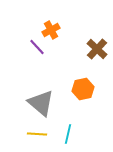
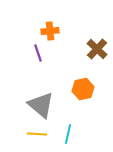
orange cross: moved 1 px left, 1 px down; rotated 24 degrees clockwise
purple line: moved 1 px right, 6 px down; rotated 24 degrees clockwise
gray triangle: moved 2 px down
